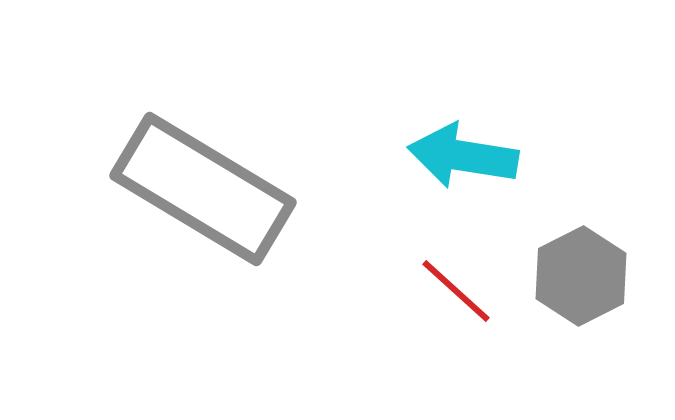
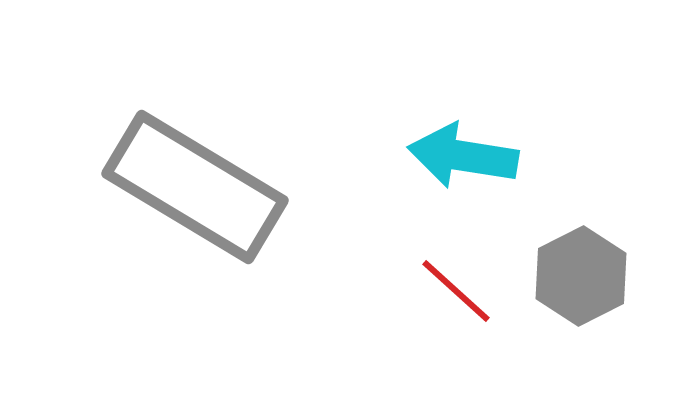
gray rectangle: moved 8 px left, 2 px up
